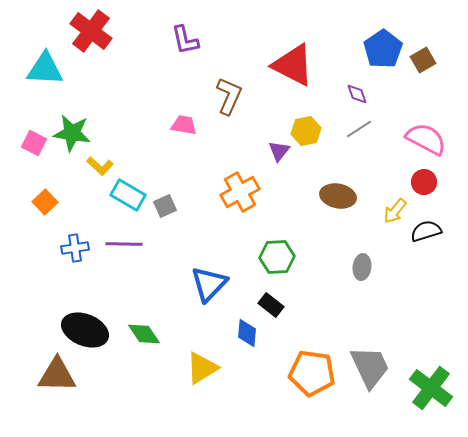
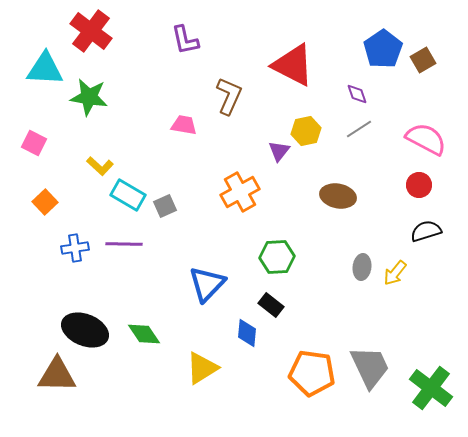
green star: moved 17 px right, 36 px up
red circle: moved 5 px left, 3 px down
yellow arrow: moved 62 px down
blue triangle: moved 2 px left
